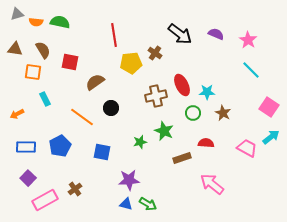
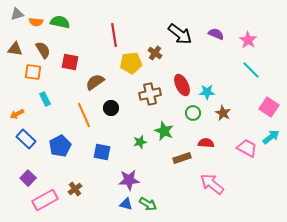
brown cross at (156, 96): moved 6 px left, 2 px up
orange line at (82, 117): moved 2 px right, 2 px up; rotated 30 degrees clockwise
blue rectangle at (26, 147): moved 8 px up; rotated 42 degrees clockwise
